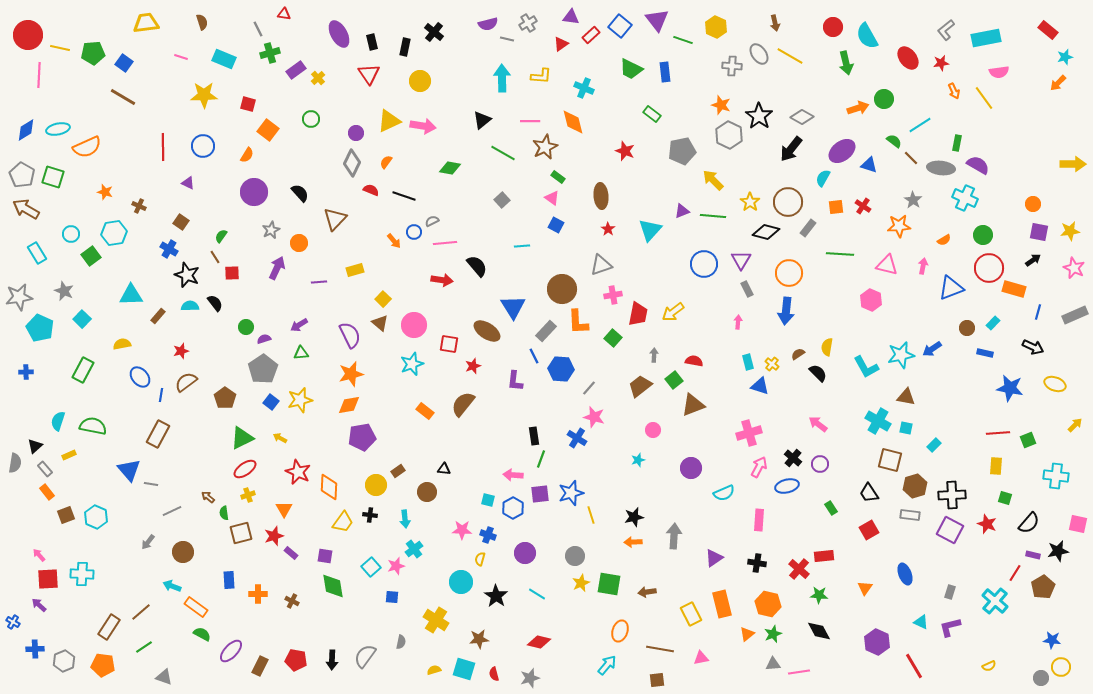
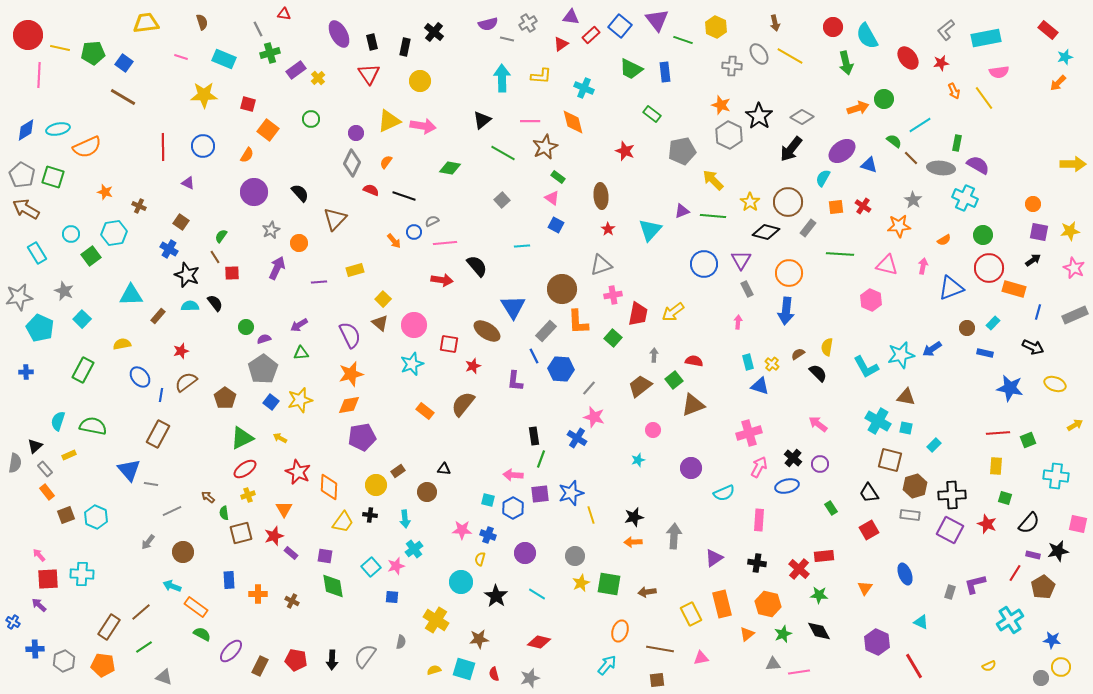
yellow arrow at (1075, 425): rotated 14 degrees clockwise
cyan cross at (995, 601): moved 15 px right, 19 px down; rotated 16 degrees clockwise
purple L-shape at (950, 627): moved 25 px right, 43 px up
green star at (773, 634): moved 10 px right
